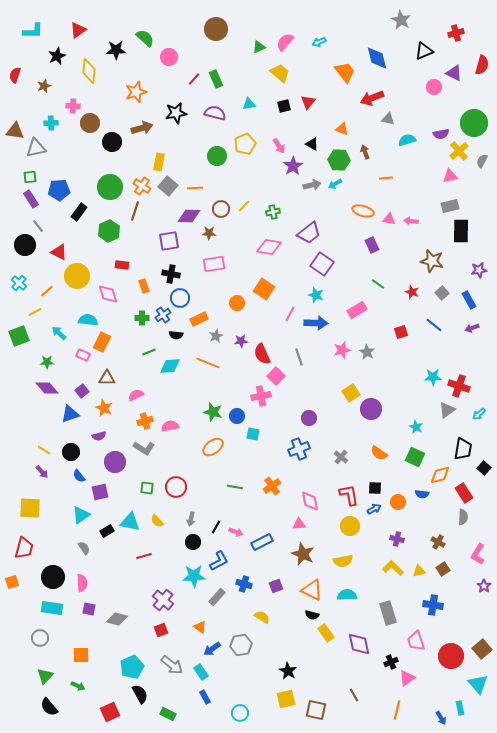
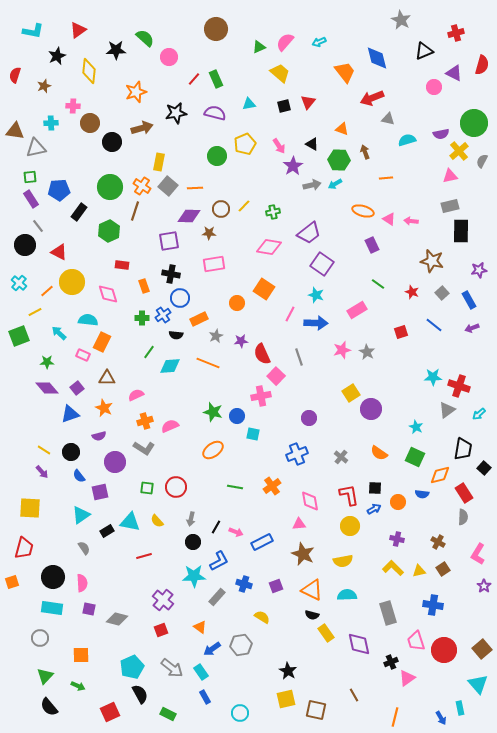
cyan L-shape at (33, 31): rotated 10 degrees clockwise
pink triangle at (389, 219): rotated 24 degrees clockwise
yellow circle at (77, 276): moved 5 px left, 6 px down
green line at (149, 352): rotated 32 degrees counterclockwise
purple square at (82, 391): moved 5 px left, 3 px up
pink semicircle at (170, 426): rotated 12 degrees counterclockwise
orange ellipse at (213, 447): moved 3 px down
blue cross at (299, 449): moved 2 px left, 5 px down
red circle at (451, 656): moved 7 px left, 6 px up
gray arrow at (172, 665): moved 3 px down
orange line at (397, 710): moved 2 px left, 7 px down
